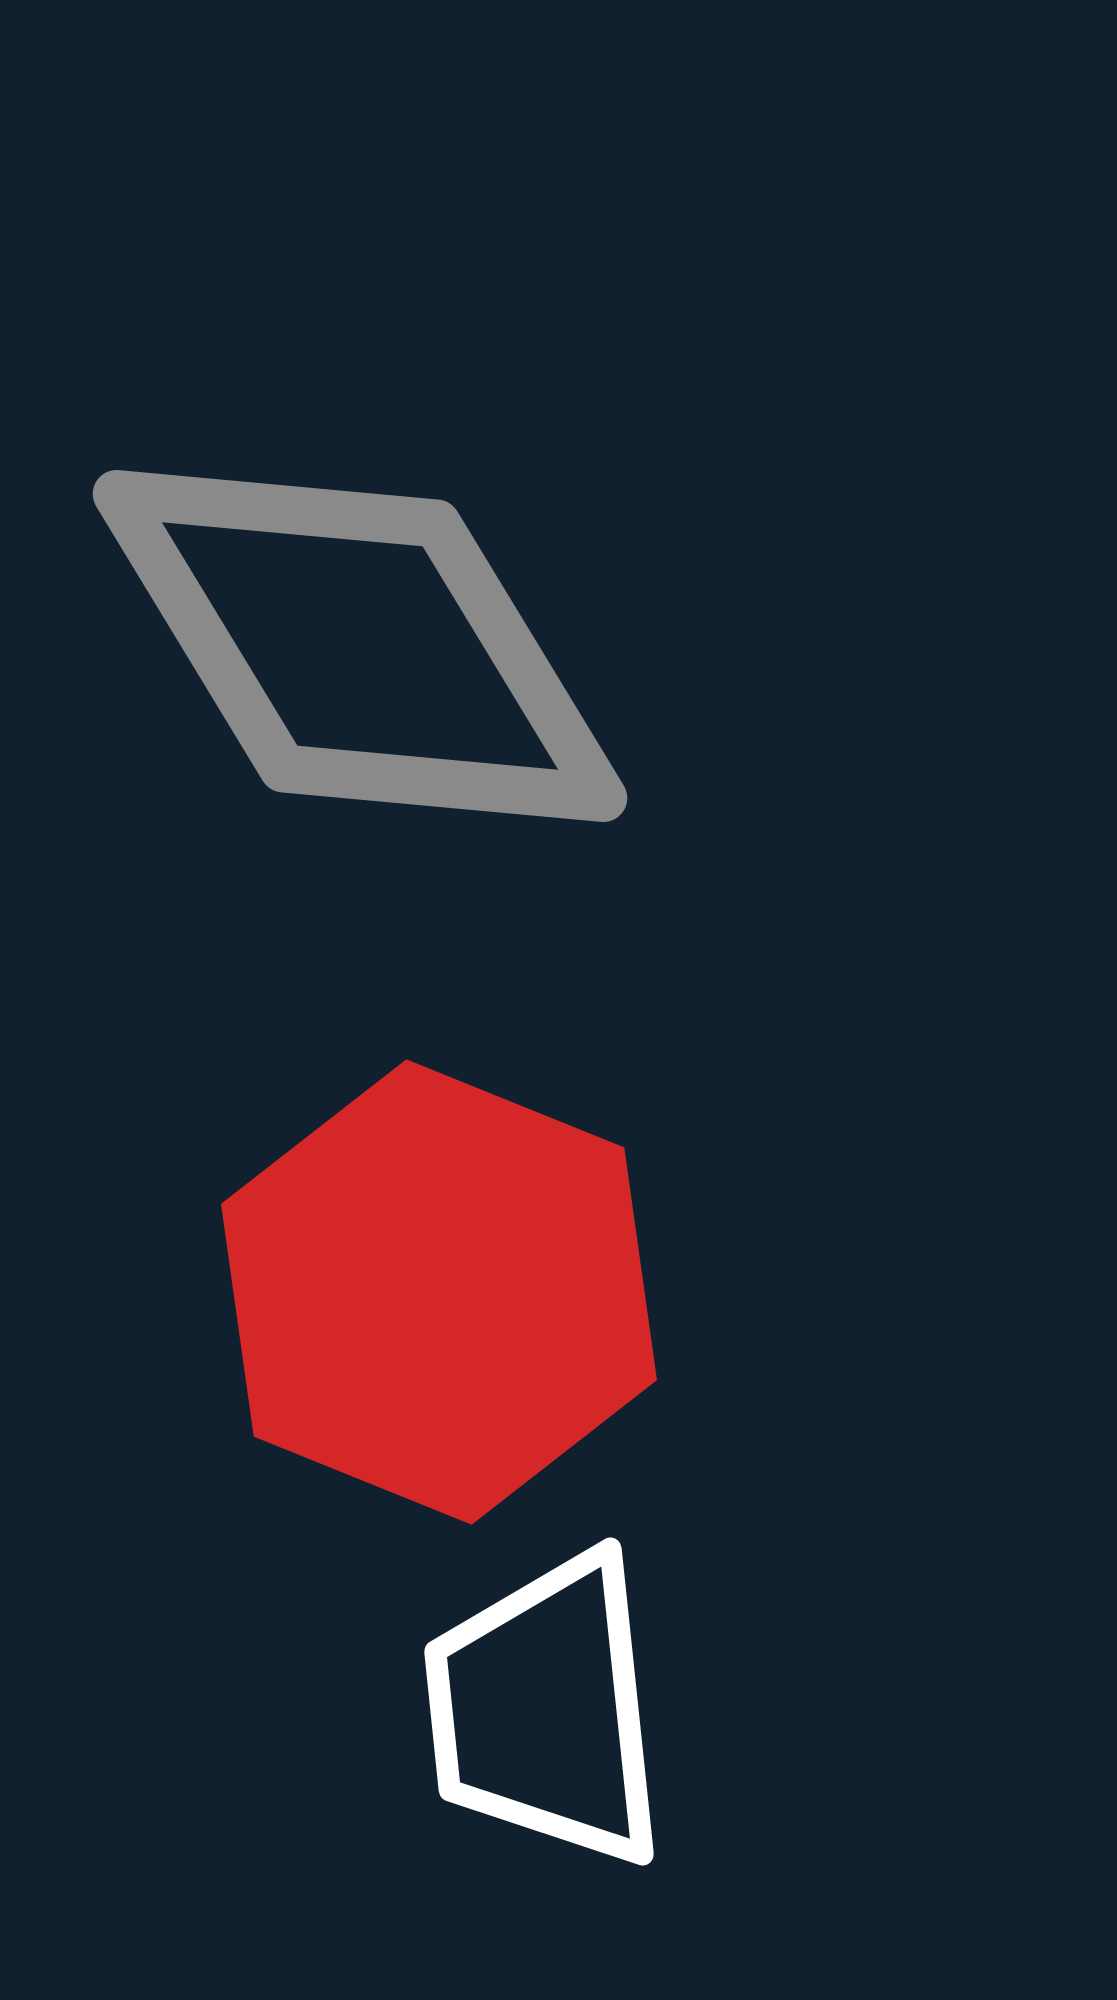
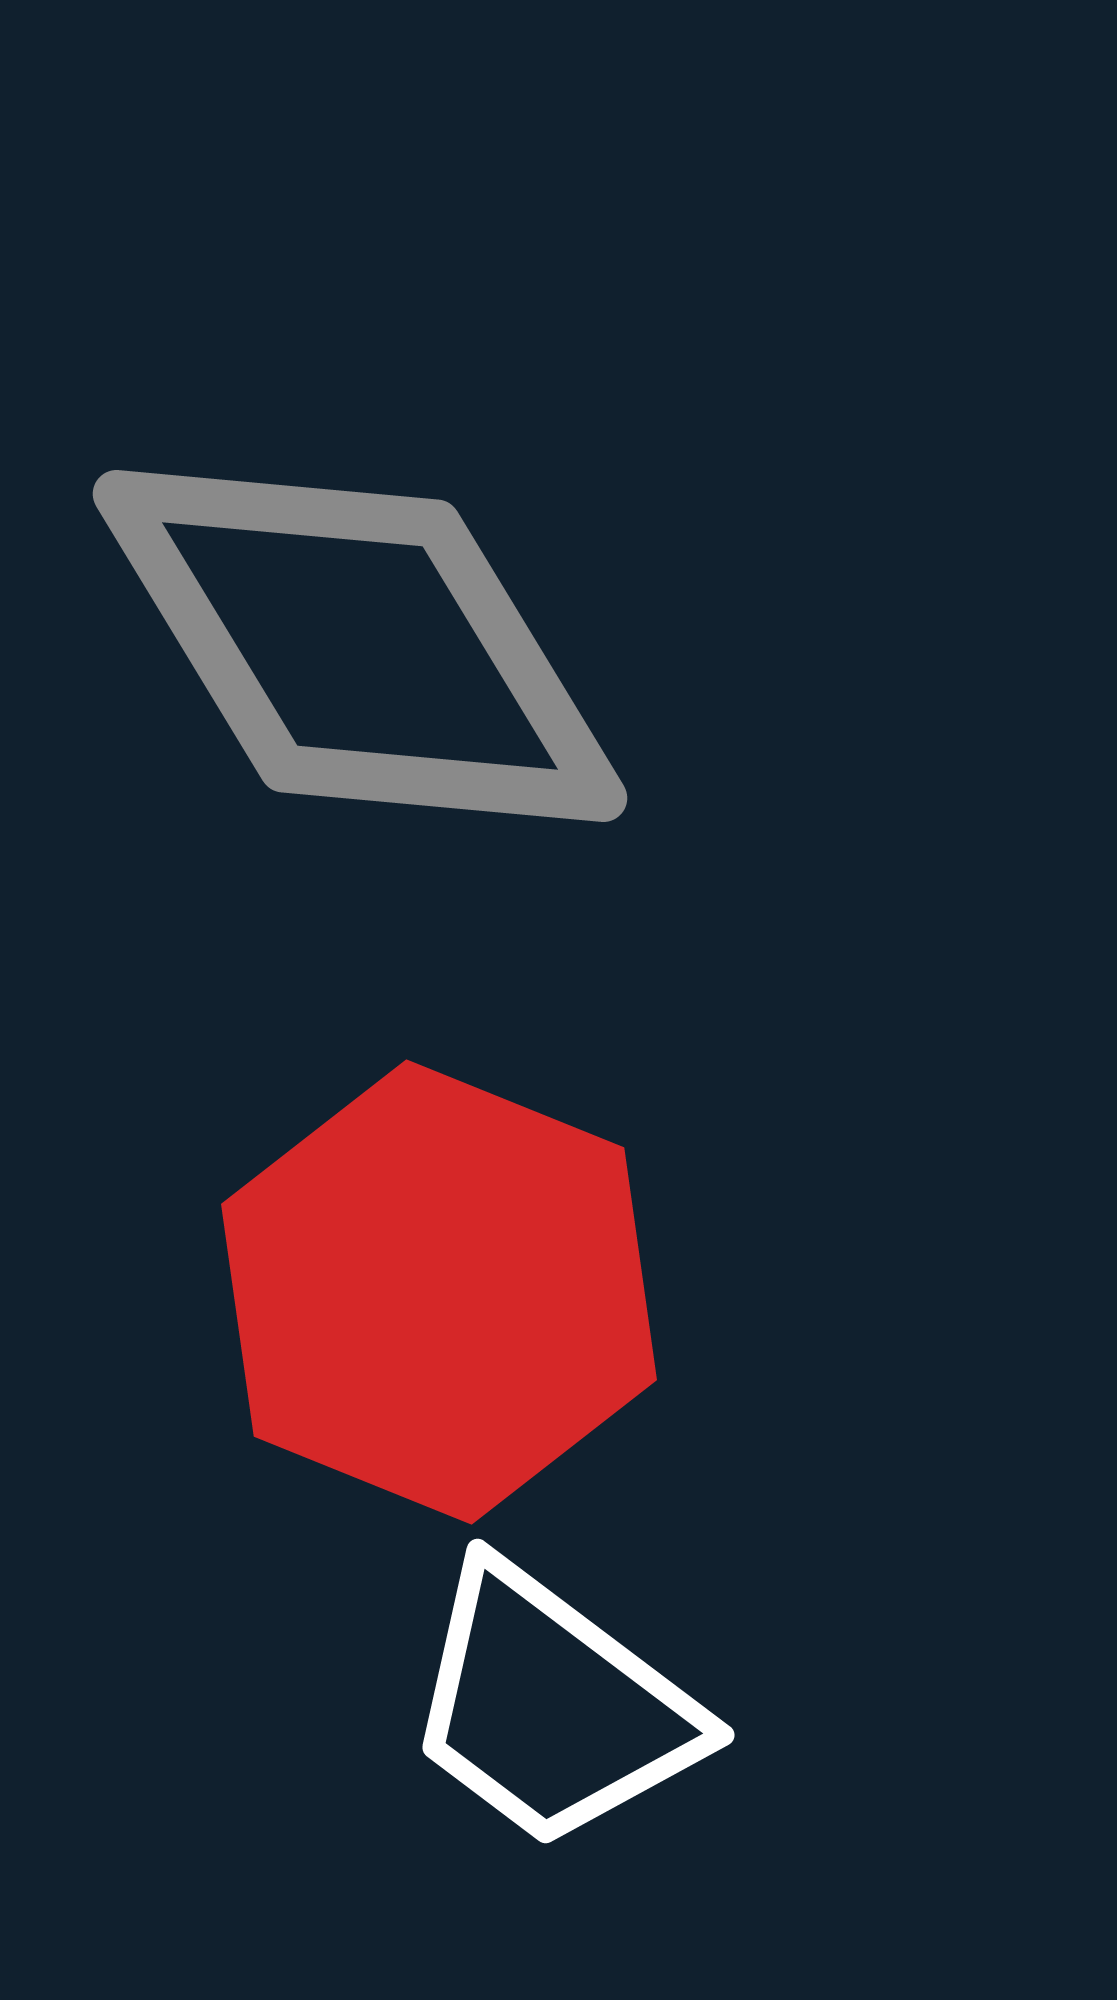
white trapezoid: moved 6 px right, 3 px up; rotated 47 degrees counterclockwise
